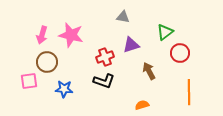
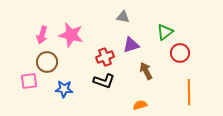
brown arrow: moved 3 px left
orange semicircle: moved 2 px left
